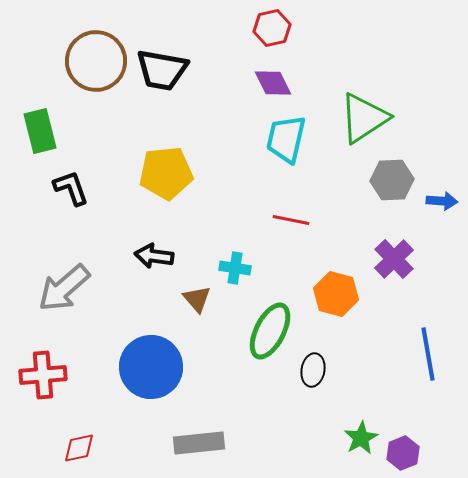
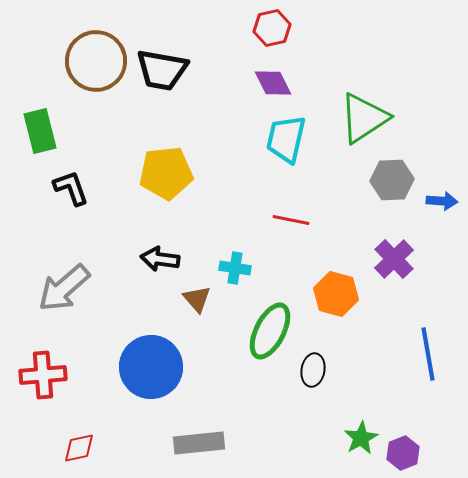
black arrow: moved 6 px right, 3 px down
